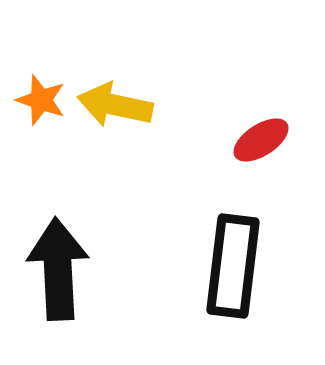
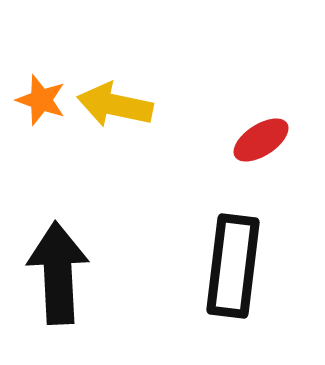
black arrow: moved 4 px down
